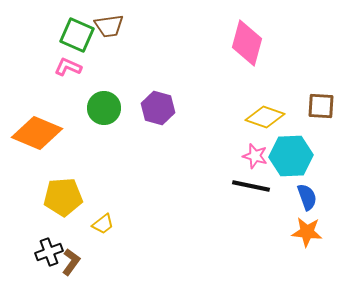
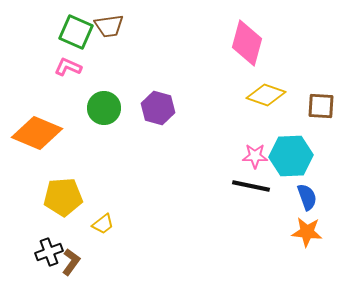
green square: moved 1 px left, 3 px up
yellow diamond: moved 1 px right, 22 px up
pink star: rotated 15 degrees counterclockwise
